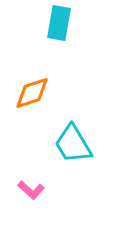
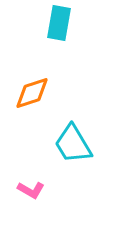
pink L-shape: rotated 12 degrees counterclockwise
